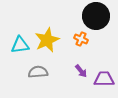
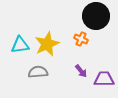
yellow star: moved 4 px down
